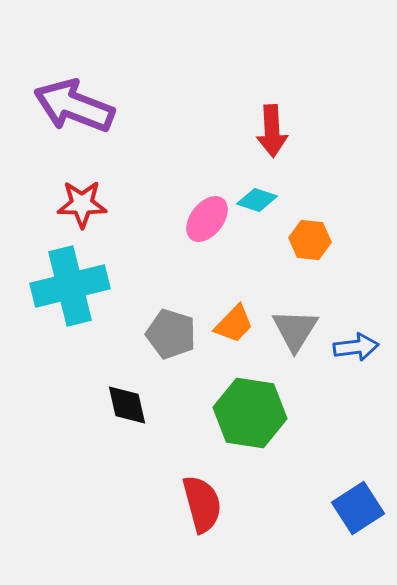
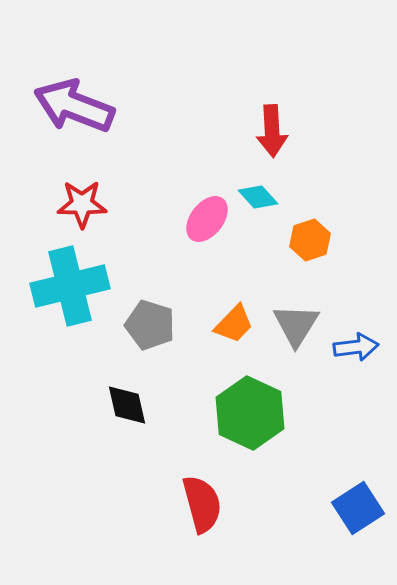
cyan diamond: moved 1 px right, 3 px up; rotated 30 degrees clockwise
orange hexagon: rotated 24 degrees counterclockwise
gray triangle: moved 1 px right, 5 px up
gray pentagon: moved 21 px left, 9 px up
green hexagon: rotated 16 degrees clockwise
